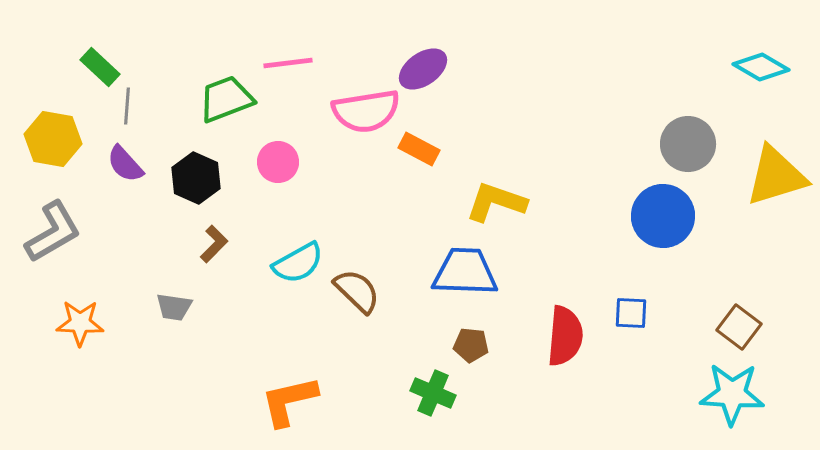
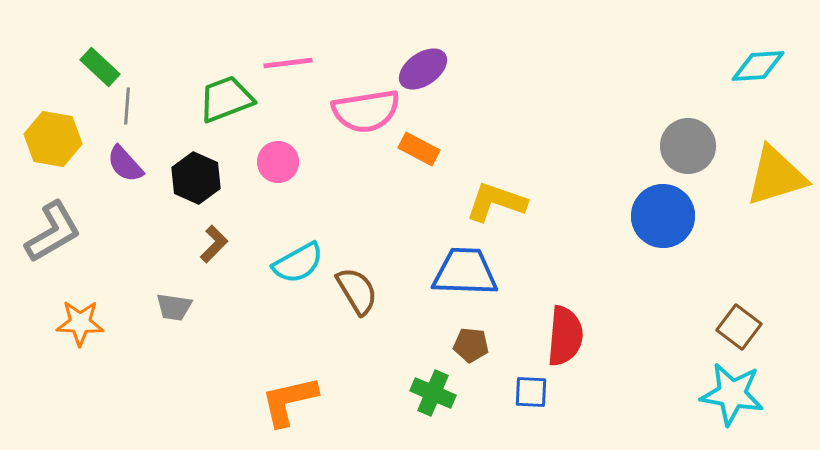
cyan diamond: moved 3 px left, 1 px up; rotated 34 degrees counterclockwise
gray circle: moved 2 px down
brown semicircle: rotated 15 degrees clockwise
blue square: moved 100 px left, 79 px down
cyan star: rotated 6 degrees clockwise
